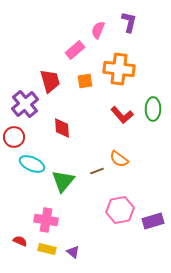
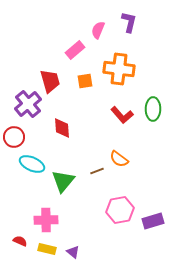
purple cross: moved 3 px right
pink cross: rotated 10 degrees counterclockwise
